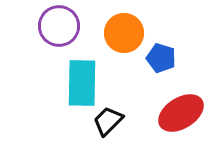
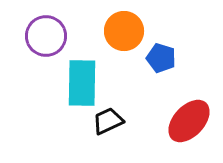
purple circle: moved 13 px left, 10 px down
orange circle: moved 2 px up
red ellipse: moved 8 px right, 8 px down; rotated 15 degrees counterclockwise
black trapezoid: rotated 20 degrees clockwise
